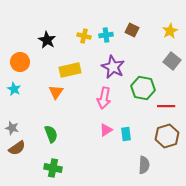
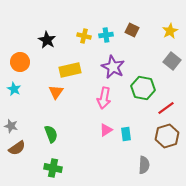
red line: moved 2 px down; rotated 36 degrees counterclockwise
gray star: moved 1 px left, 2 px up
